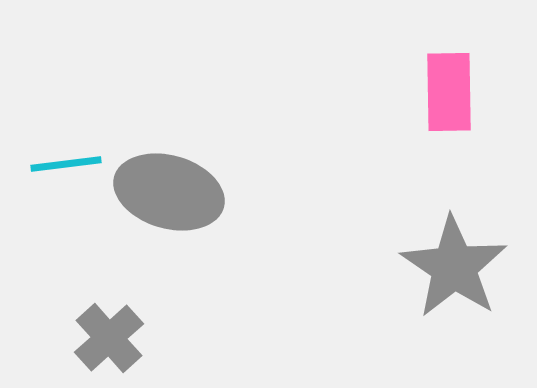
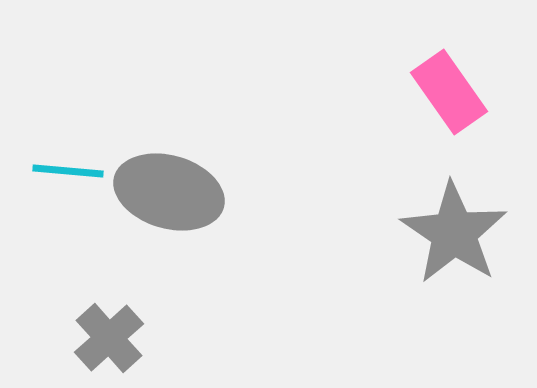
pink rectangle: rotated 34 degrees counterclockwise
cyan line: moved 2 px right, 7 px down; rotated 12 degrees clockwise
gray star: moved 34 px up
